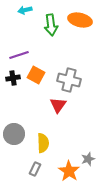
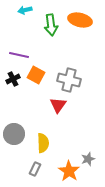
purple line: rotated 30 degrees clockwise
black cross: moved 1 px down; rotated 16 degrees counterclockwise
